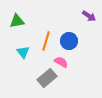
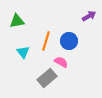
purple arrow: rotated 64 degrees counterclockwise
